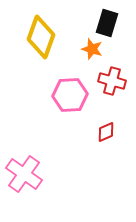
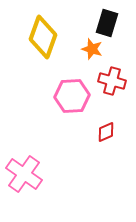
yellow diamond: moved 2 px right
pink hexagon: moved 2 px right, 1 px down
